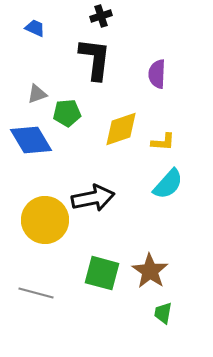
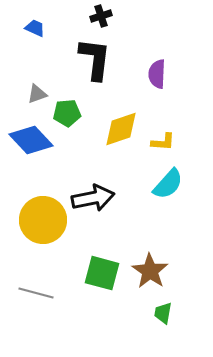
blue diamond: rotated 12 degrees counterclockwise
yellow circle: moved 2 px left
